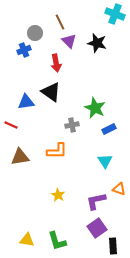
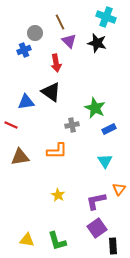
cyan cross: moved 9 px left, 3 px down
orange triangle: rotated 48 degrees clockwise
